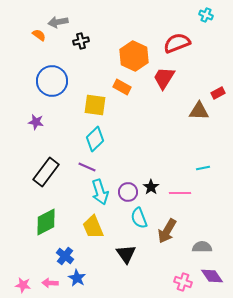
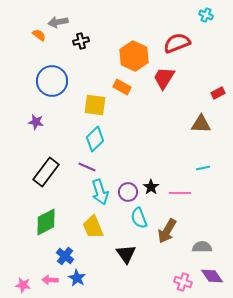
brown triangle: moved 2 px right, 13 px down
pink arrow: moved 3 px up
